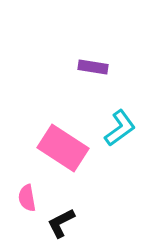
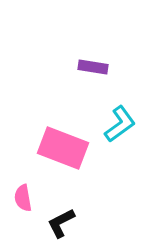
cyan L-shape: moved 4 px up
pink rectangle: rotated 12 degrees counterclockwise
pink semicircle: moved 4 px left
